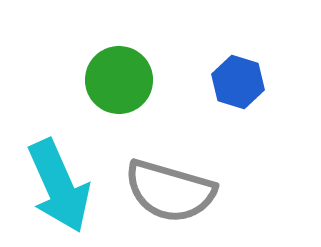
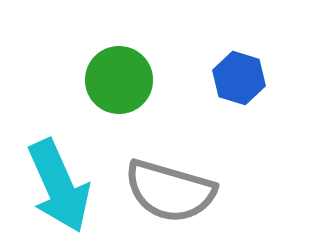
blue hexagon: moved 1 px right, 4 px up
